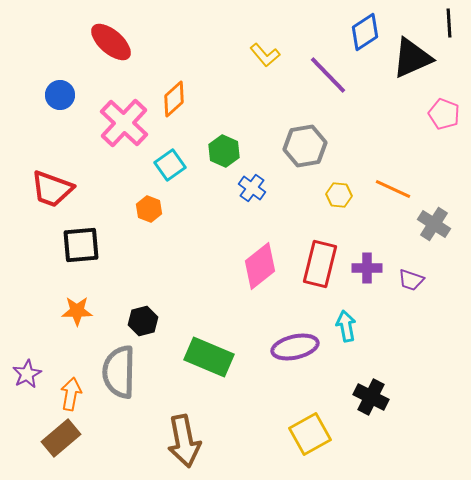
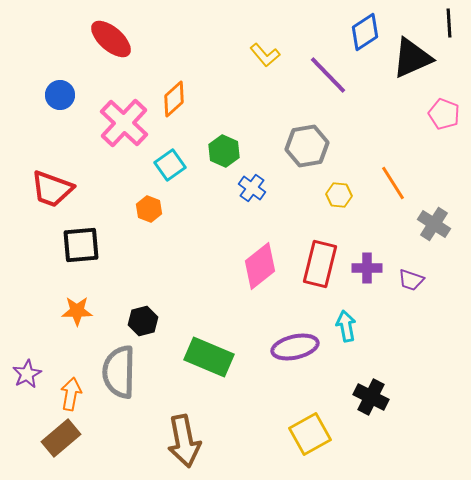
red ellipse: moved 3 px up
gray hexagon: moved 2 px right
orange line: moved 6 px up; rotated 33 degrees clockwise
